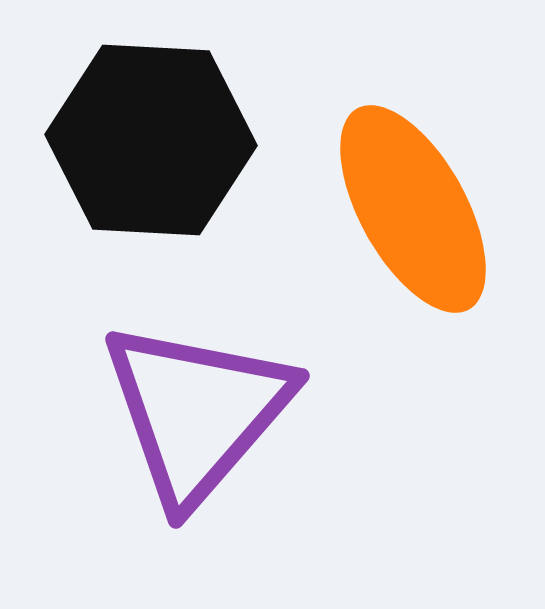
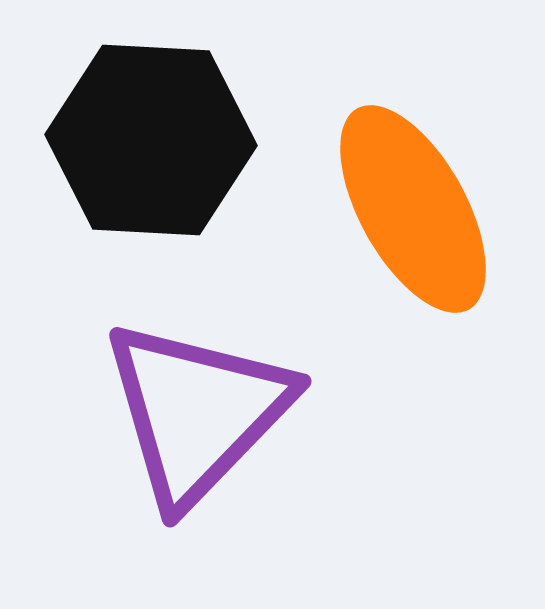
purple triangle: rotated 3 degrees clockwise
